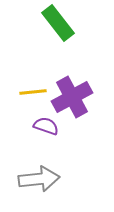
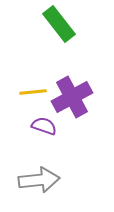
green rectangle: moved 1 px right, 1 px down
purple semicircle: moved 2 px left
gray arrow: moved 1 px down
